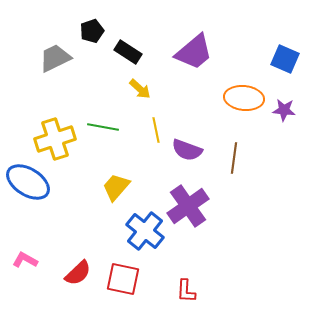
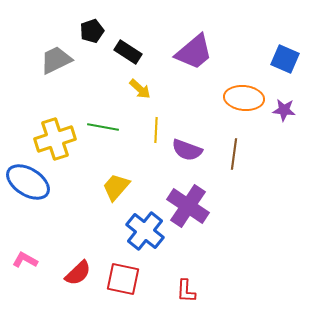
gray trapezoid: moved 1 px right, 2 px down
yellow line: rotated 15 degrees clockwise
brown line: moved 4 px up
purple cross: rotated 21 degrees counterclockwise
